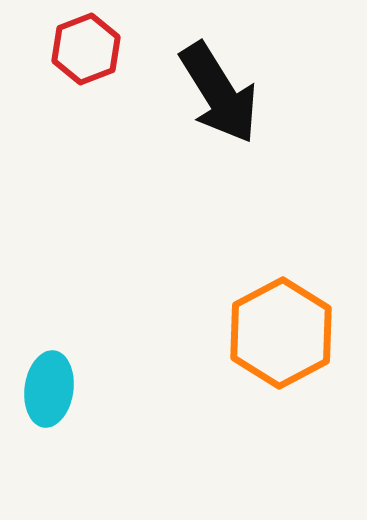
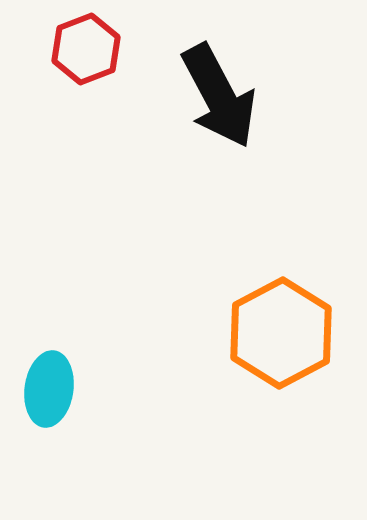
black arrow: moved 3 px down; rotated 4 degrees clockwise
